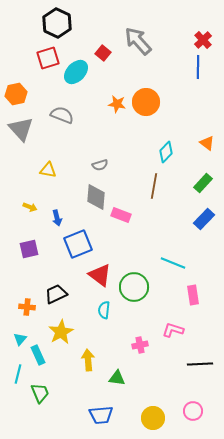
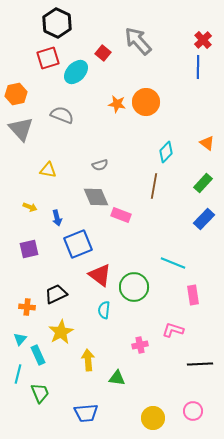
gray diamond at (96, 197): rotated 28 degrees counterclockwise
blue trapezoid at (101, 415): moved 15 px left, 2 px up
